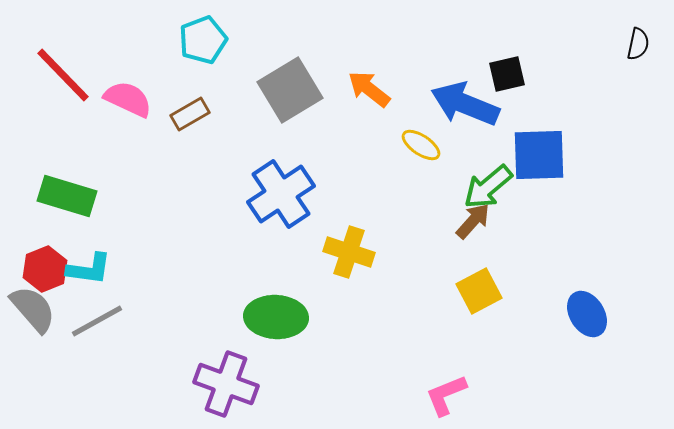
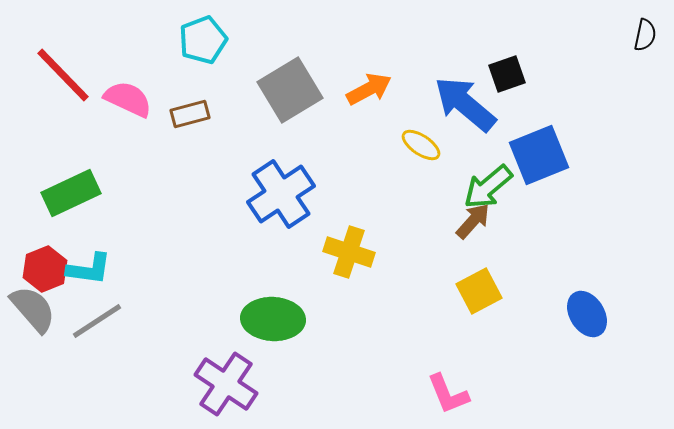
black semicircle: moved 7 px right, 9 px up
black square: rotated 6 degrees counterclockwise
orange arrow: rotated 114 degrees clockwise
blue arrow: rotated 18 degrees clockwise
brown rectangle: rotated 15 degrees clockwise
blue square: rotated 20 degrees counterclockwise
green rectangle: moved 4 px right, 3 px up; rotated 42 degrees counterclockwise
green ellipse: moved 3 px left, 2 px down
gray line: rotated 4 degrees counterclockwise
purple cross: rotated 14 degrees clockwise
pink L-shape: moved 2 px right, 1 px up; rotated 90 degrees counterclockwise
